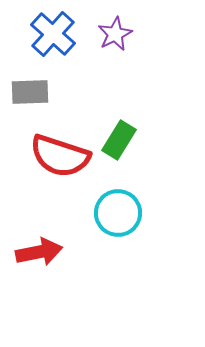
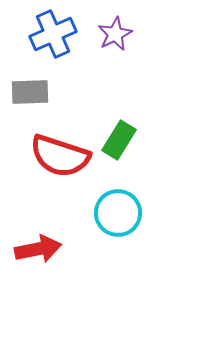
blue cross: rotated 24 degrees clockwise
red arrow: moved 1 px left, 3 px up
